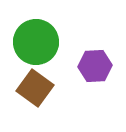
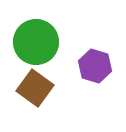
purple hexagon: rotated 20 degrees clockwise
